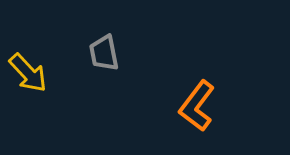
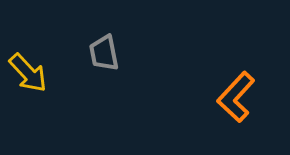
orange L-shape: moved 39 px right, 9 px up; rotated 6 degrees clockwise
